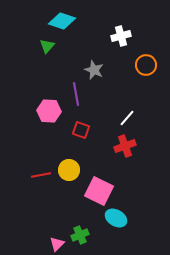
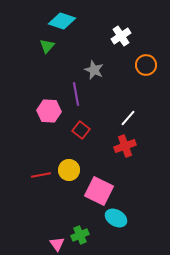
white cross: rotated 18 degrees counterclockwise
white line: moved 1 px right
red square: rotated 18 degrees clockwise
pink triangle: rotated 21 degrees counterclockwise
